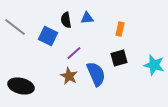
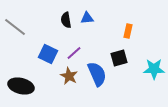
orange rectangle: moved 8 px right, 2 px down
blue square: moved 18 px down
cyan star: moved 4 px down; rotated 15 degrees counterclockwise
blue semicircle: moved 1 px right
